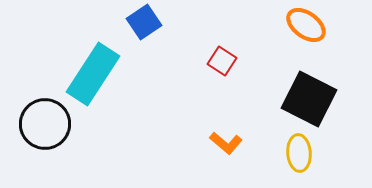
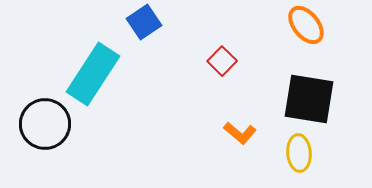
orange ellipse: rotated 15 degrees clockwise
red square: rotated 12 degrees clockwise
black square: rotated 18 degrees counterclockwise
orange L-shape: moved 14 px right, 10 px up
